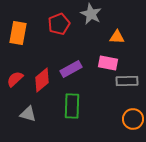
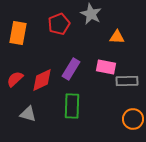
pink rectangle: moved 2 px left, 4 px down
purple rectangle: rotated 30 degrees counterclockwise
red diamond: rotated 15 degrees clockwise
